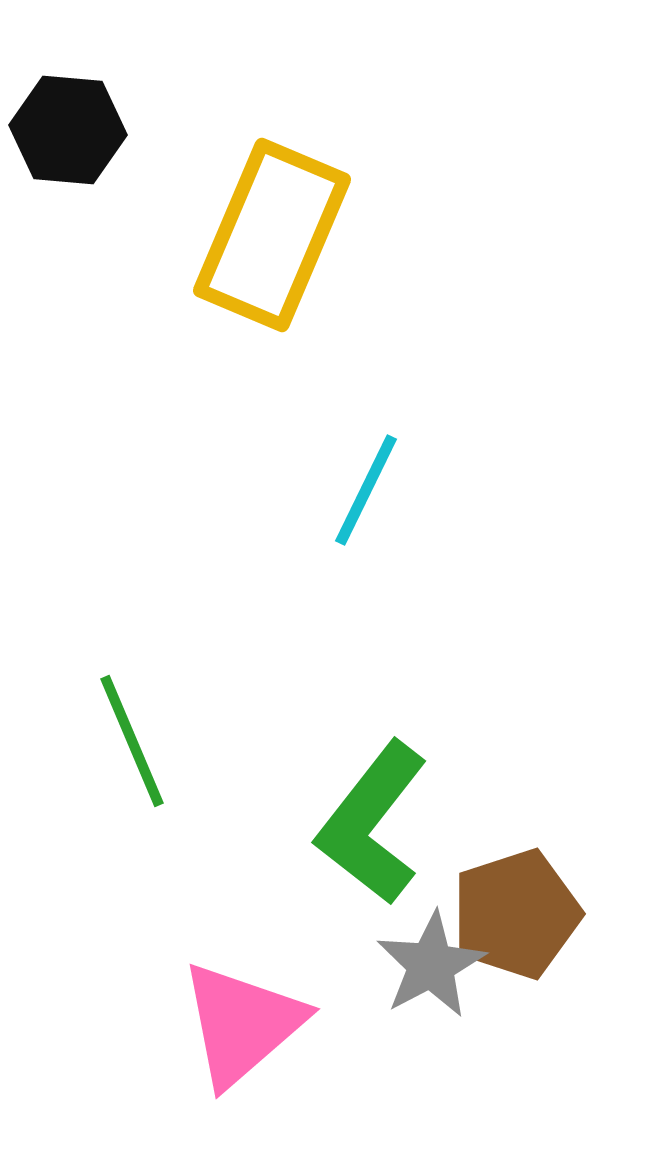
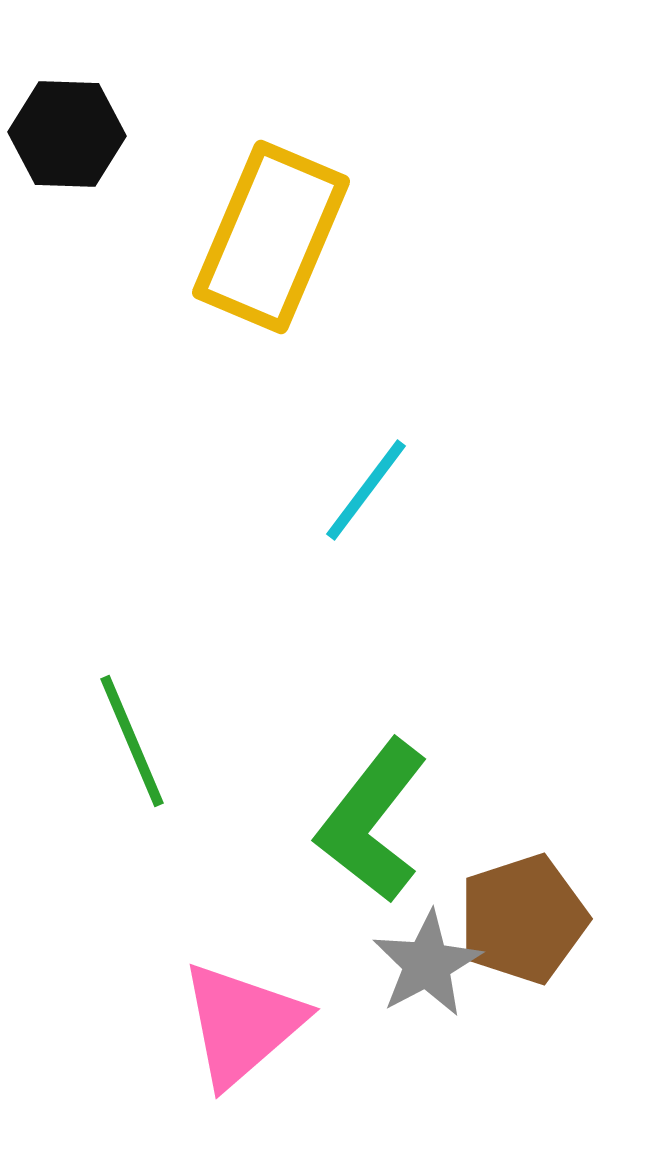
black hexagon: moved 1 px left, 4 px down; rotated 3 degrees counterclockwise
yellow rectangle: moved 1 px left, 2 px down
cyan line: rotated 11 degrees clockwise
green L-shape: moved 2 px up
brown pentagon: moved 7 px right, 5 px down
gray star: moved 4 px left, 1 px up
